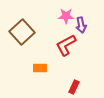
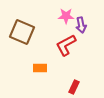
brown square: rotated 25 degrees counterclockwise
